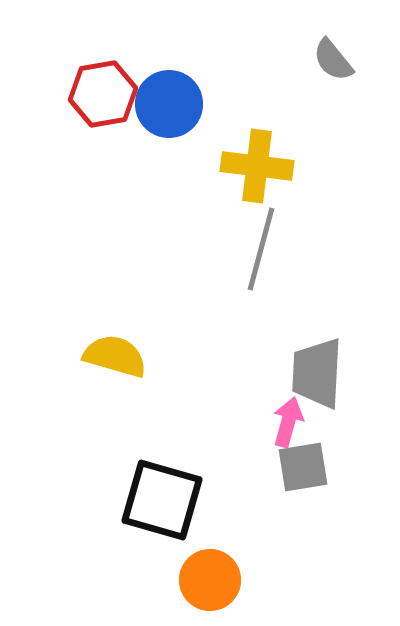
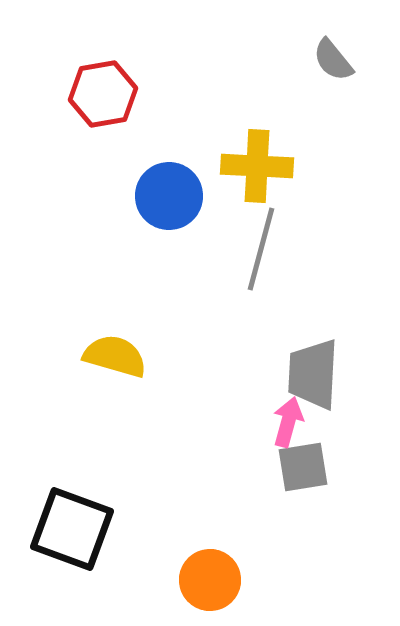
blue circle: moved 92 px down
yellow cross: rotated 4 degrees counterclockwise
gray trapezoid: moved 4 px left, 1 px down
black square: moved 90 px left, 29 px down; rotated 4 degrees clockwise
